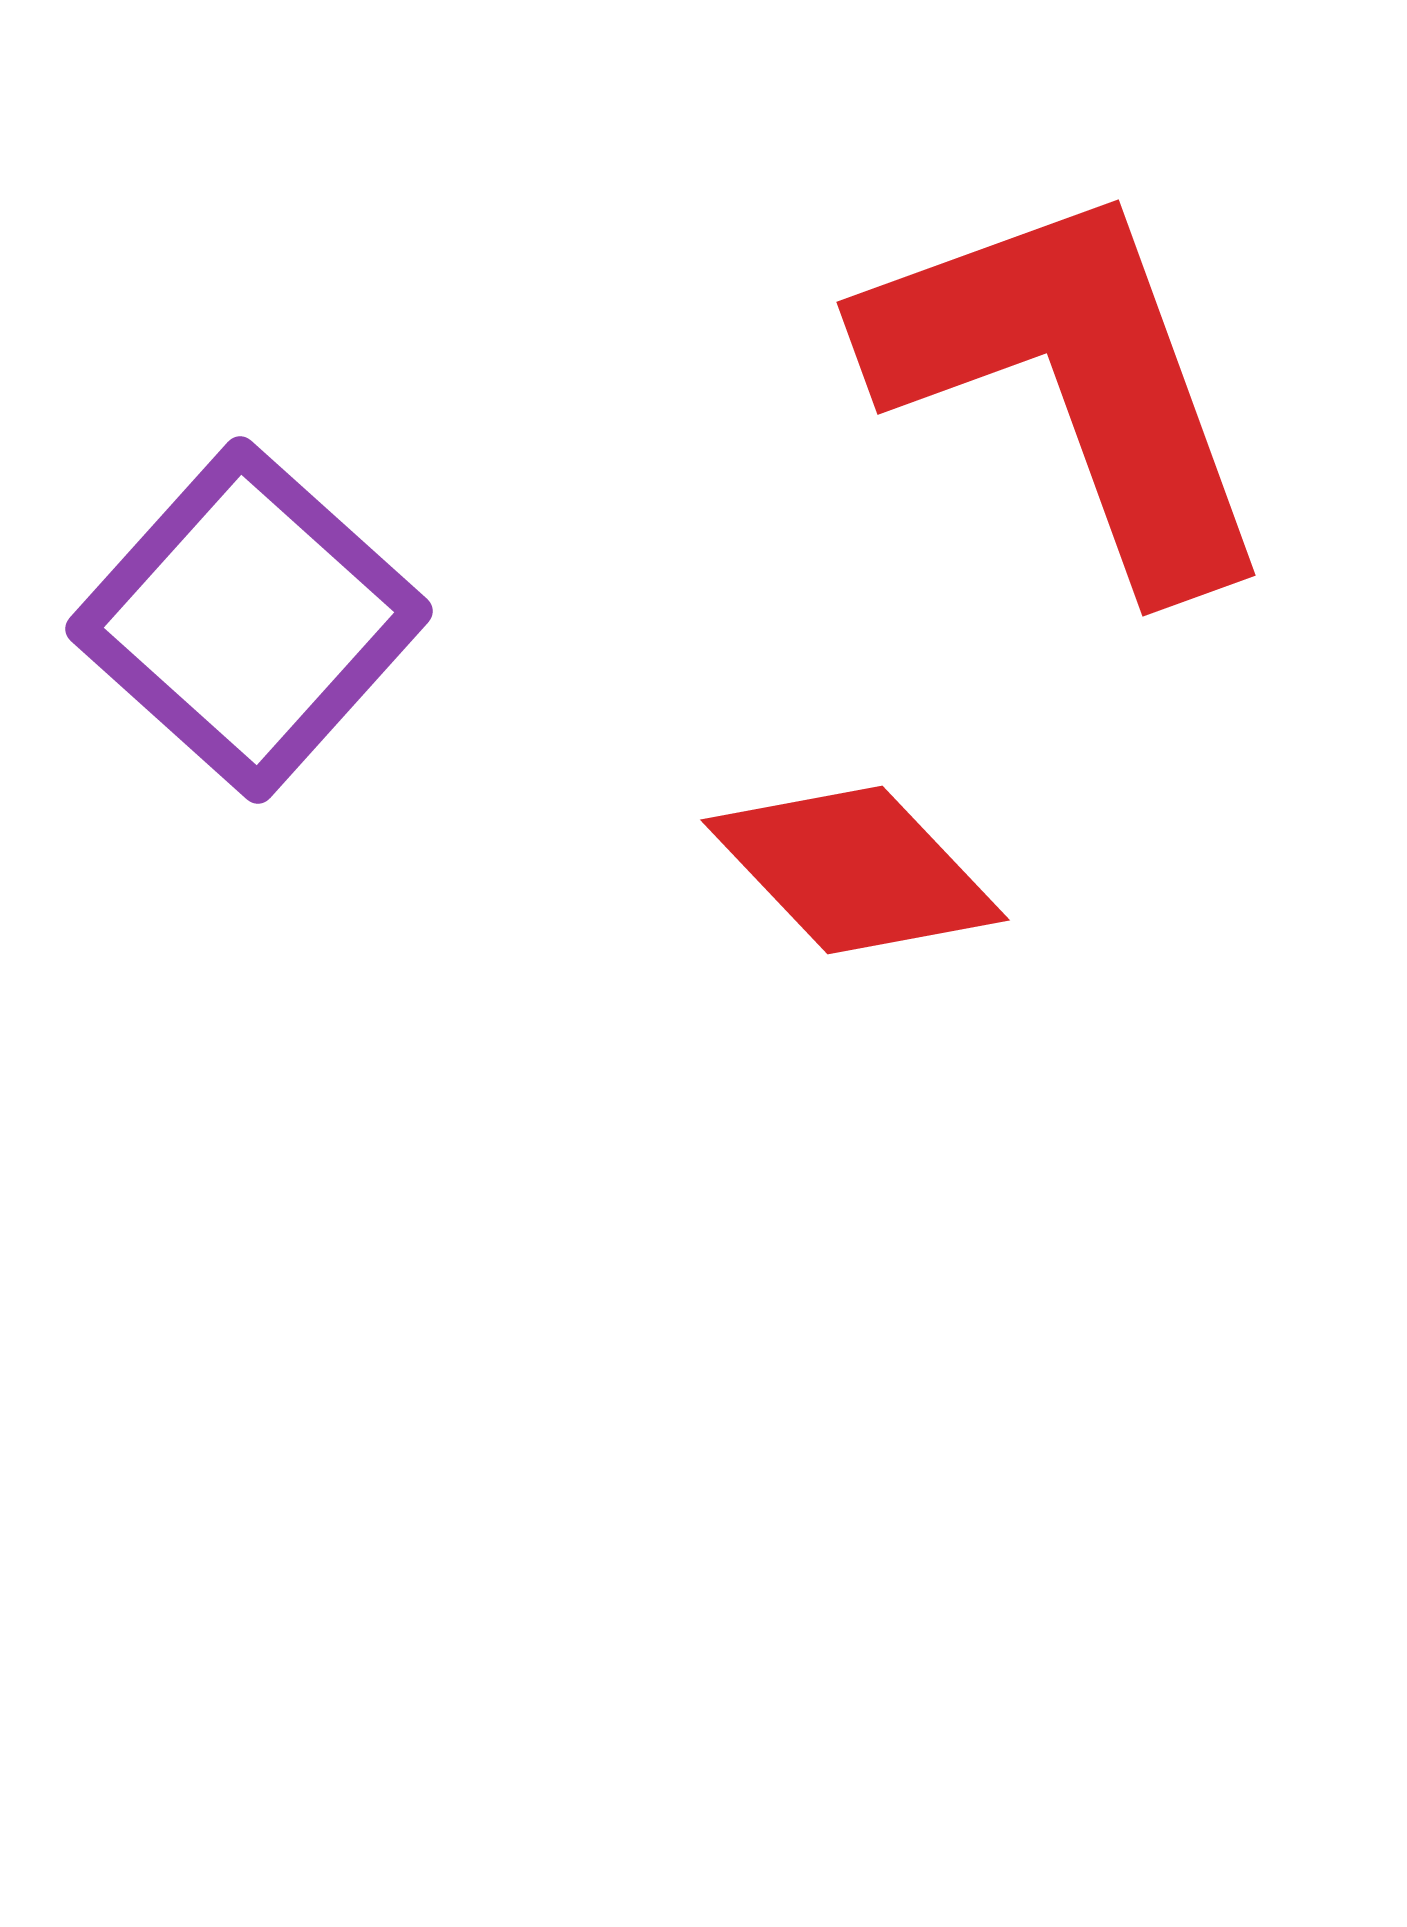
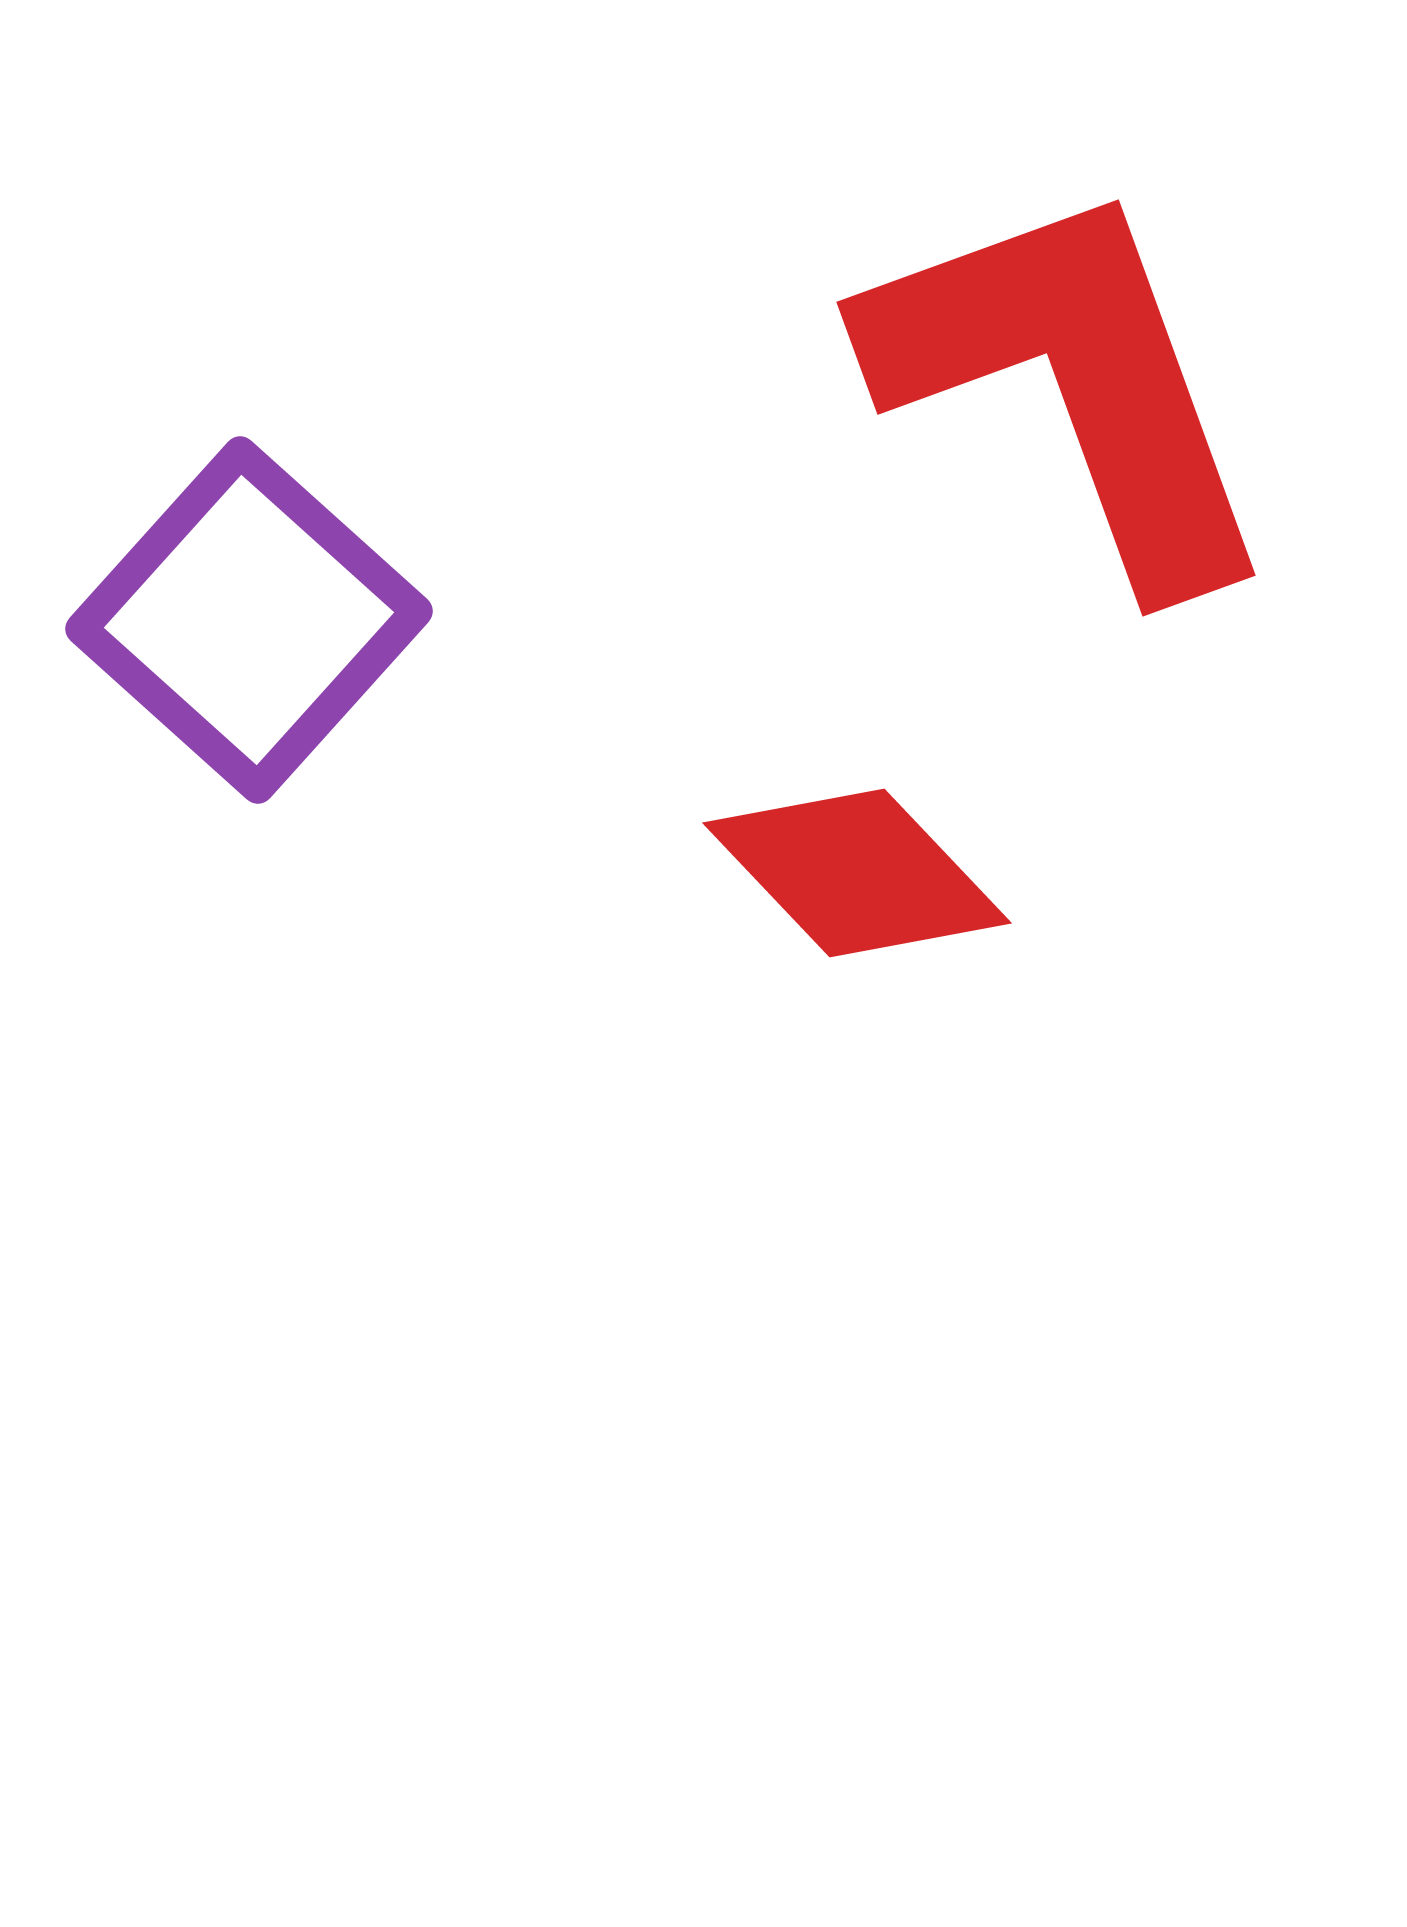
red diamond: moved 2 px right, 3 px down
